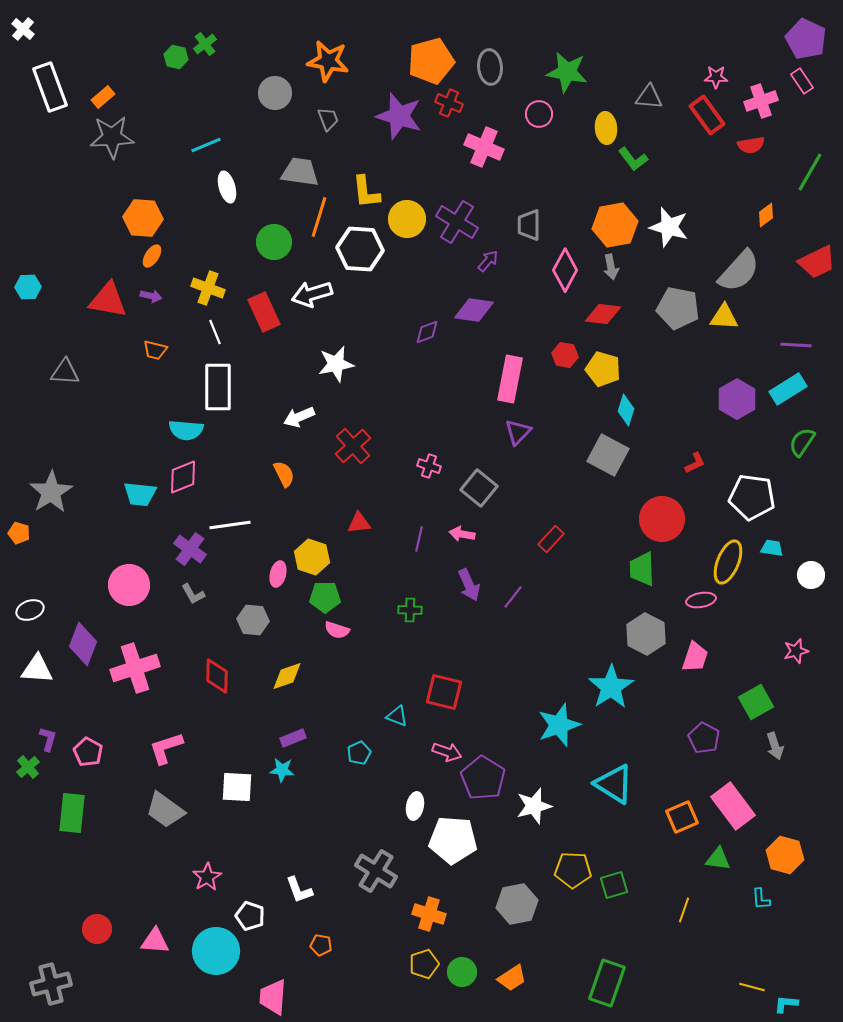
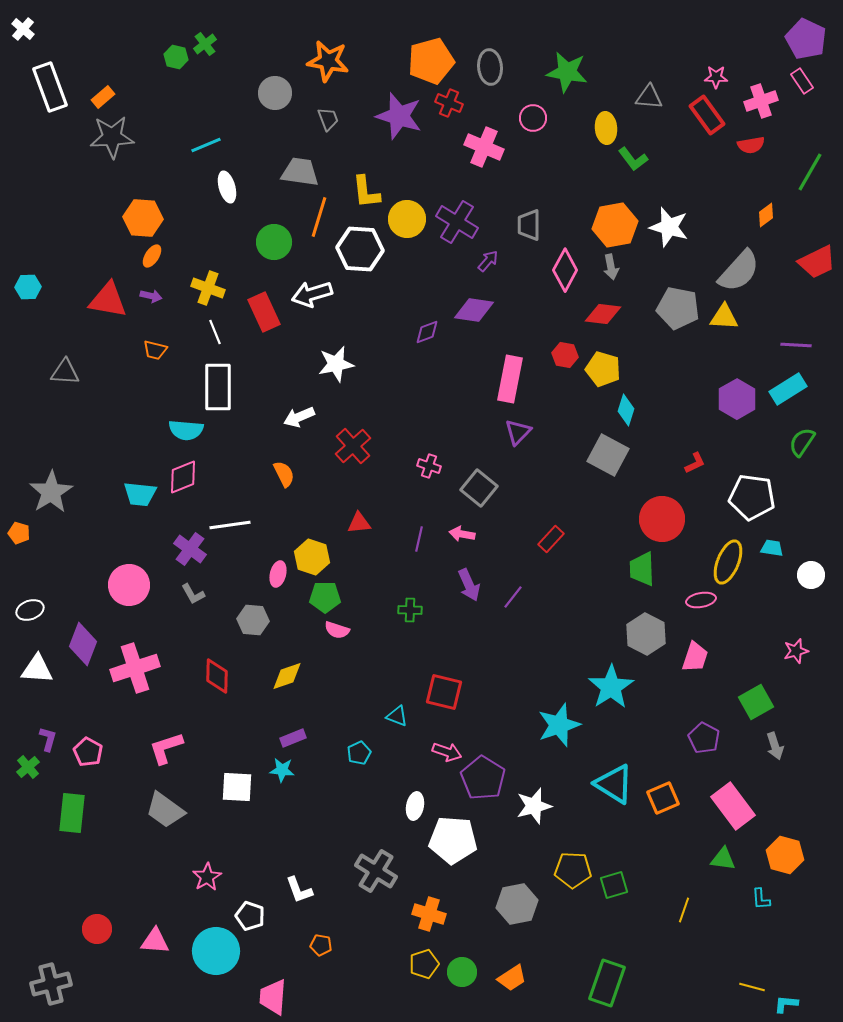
pink circle at (539, 114): moved 6 px left, 4 px down
orange square at (682, 817): moved 19 px left, 19 px up
green triangle at (718, 859): moved 5 px right
